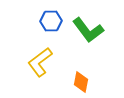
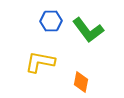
yellow L-shape: rotated 48 degrees clockwise
